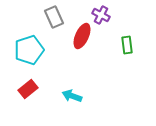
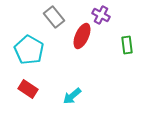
gray rectangle: rotated 15 degrees counterclockwise
cyan pentagon: rotated 24 degrees counterclockwise
red rectangle: rotated 72 degrees clockwise
cyan arrow: rotated 60 degrees counterclockwise
